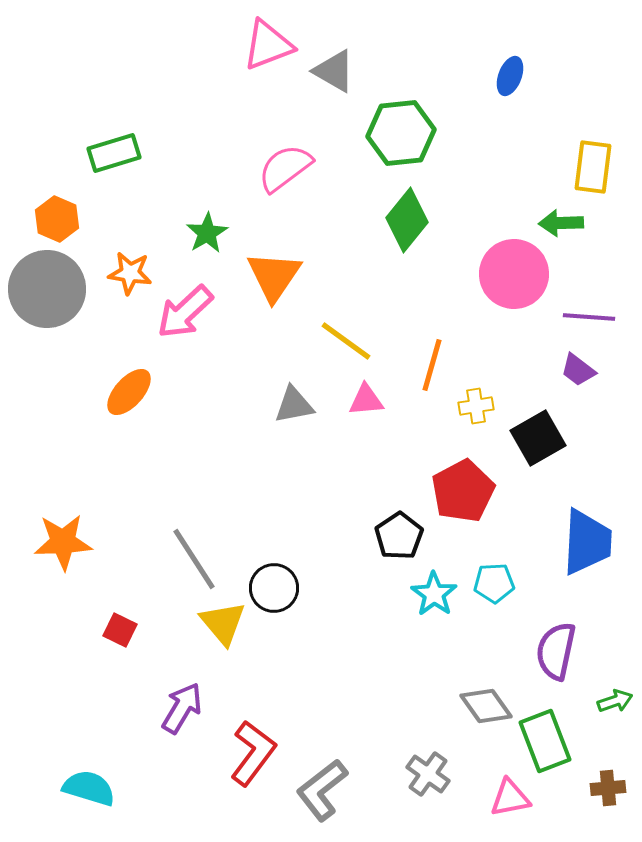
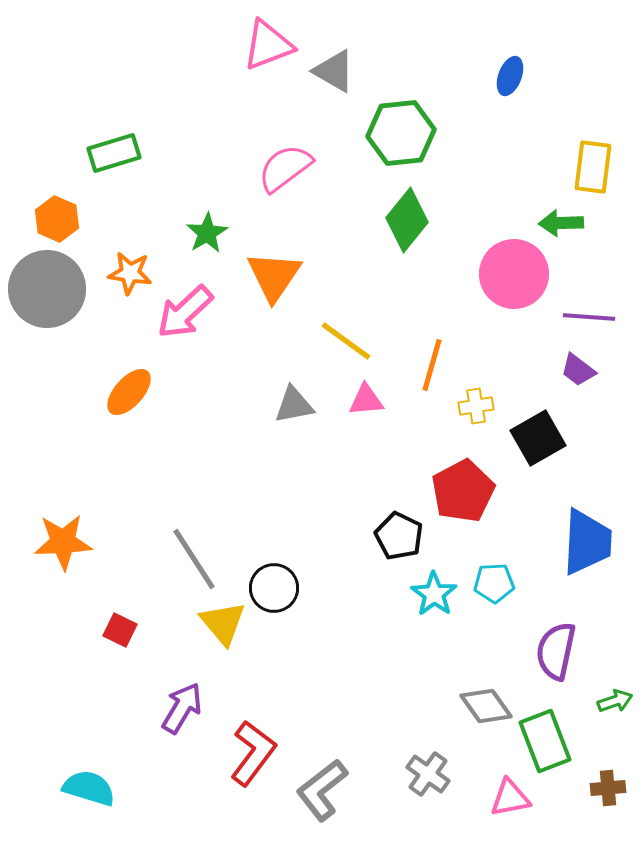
black pentagon at (399, 536): rotated 12 degrees counterclockwise
